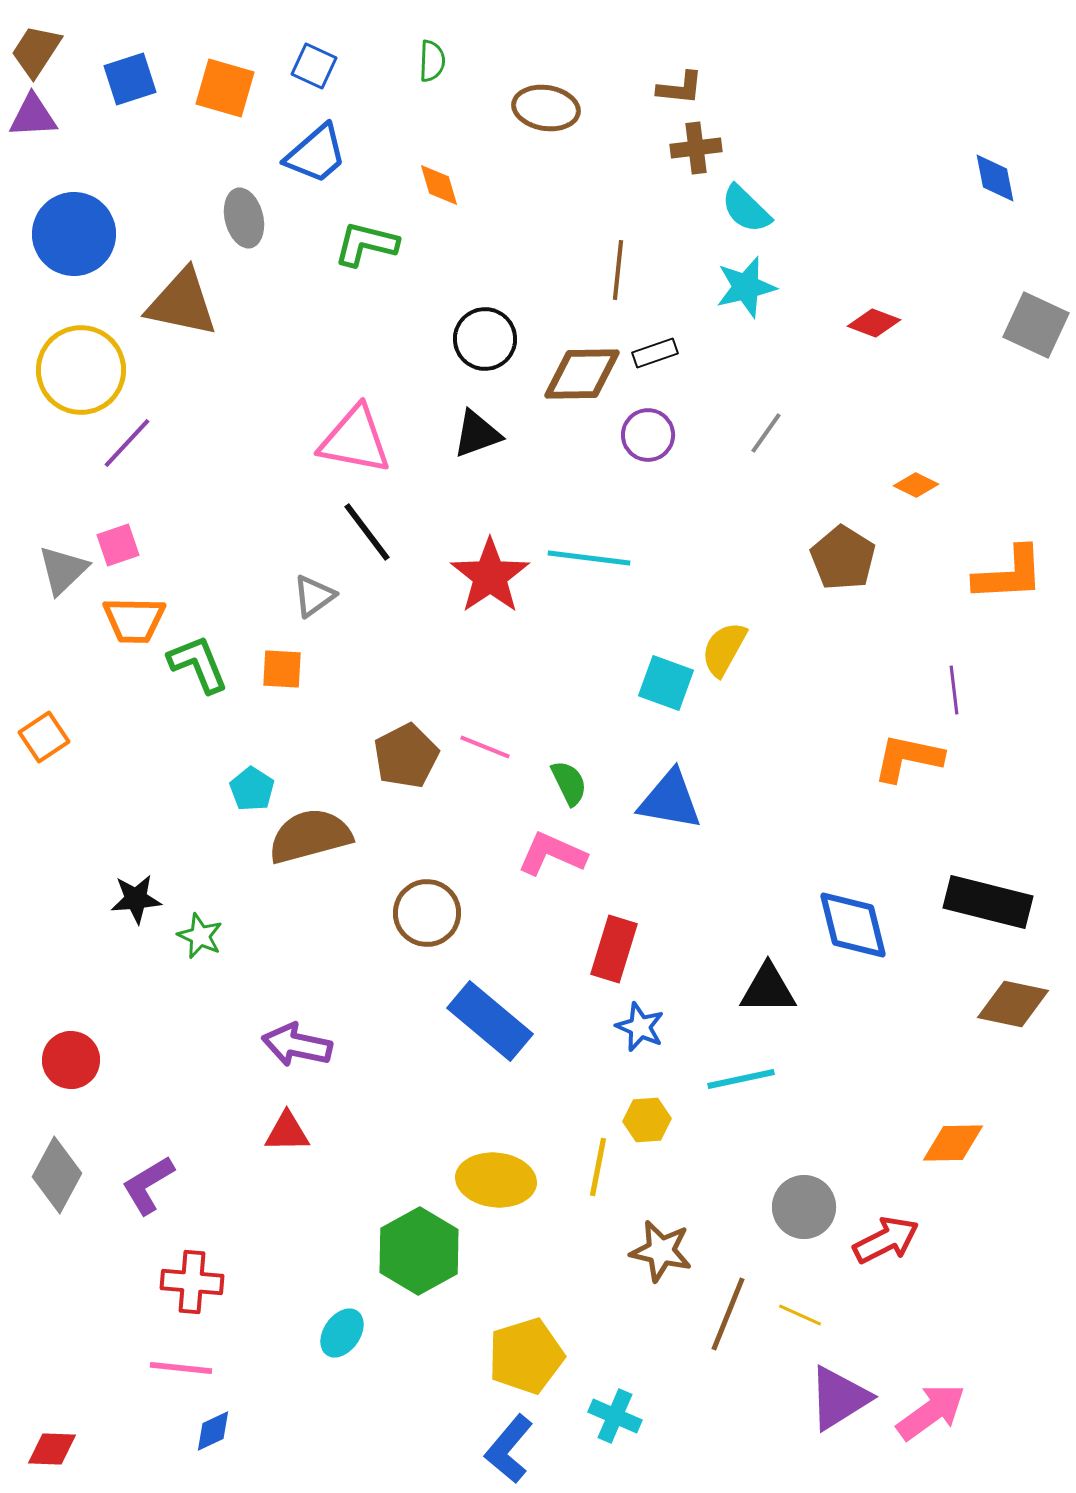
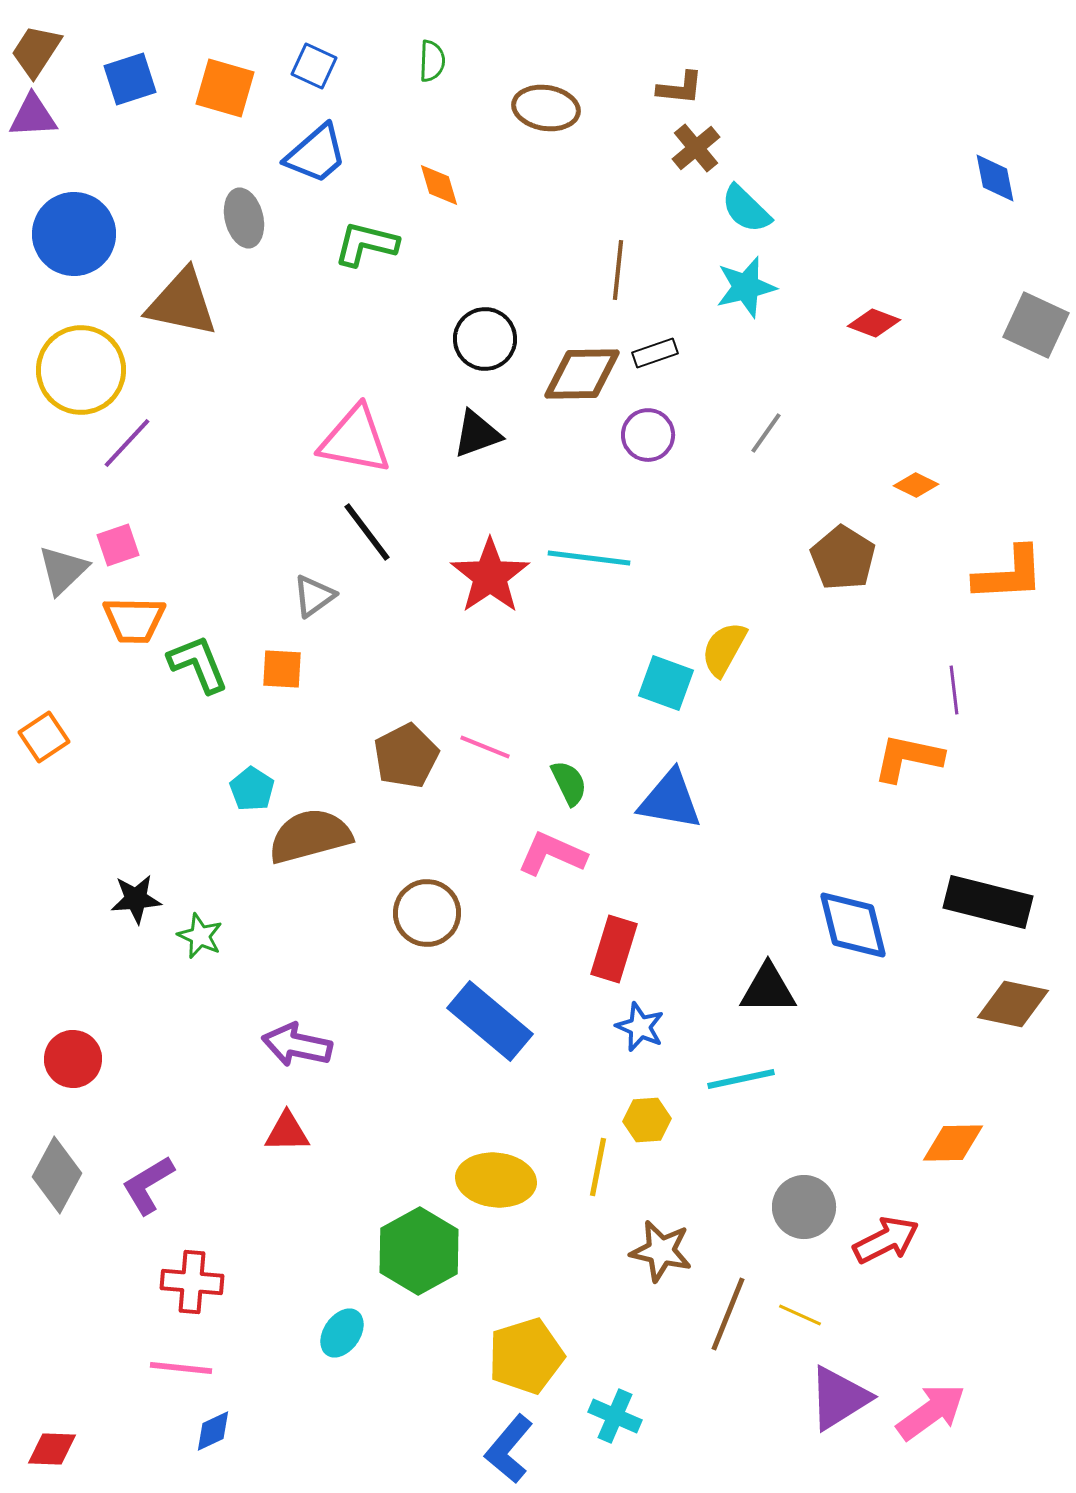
brown cross at (696, 148): rotated 33 degrees counterclockwise
red circle at (71, 1060): moved 2 px right, 1 px up
